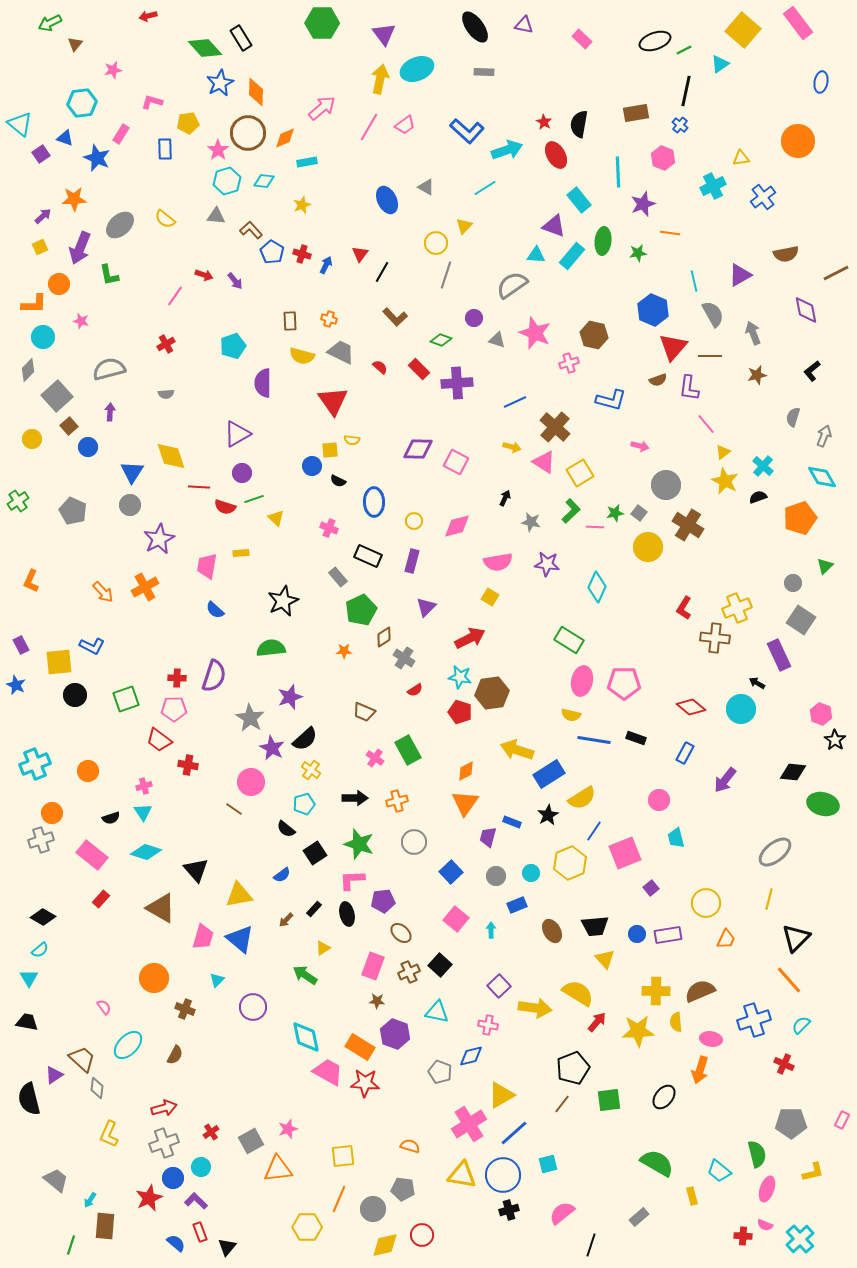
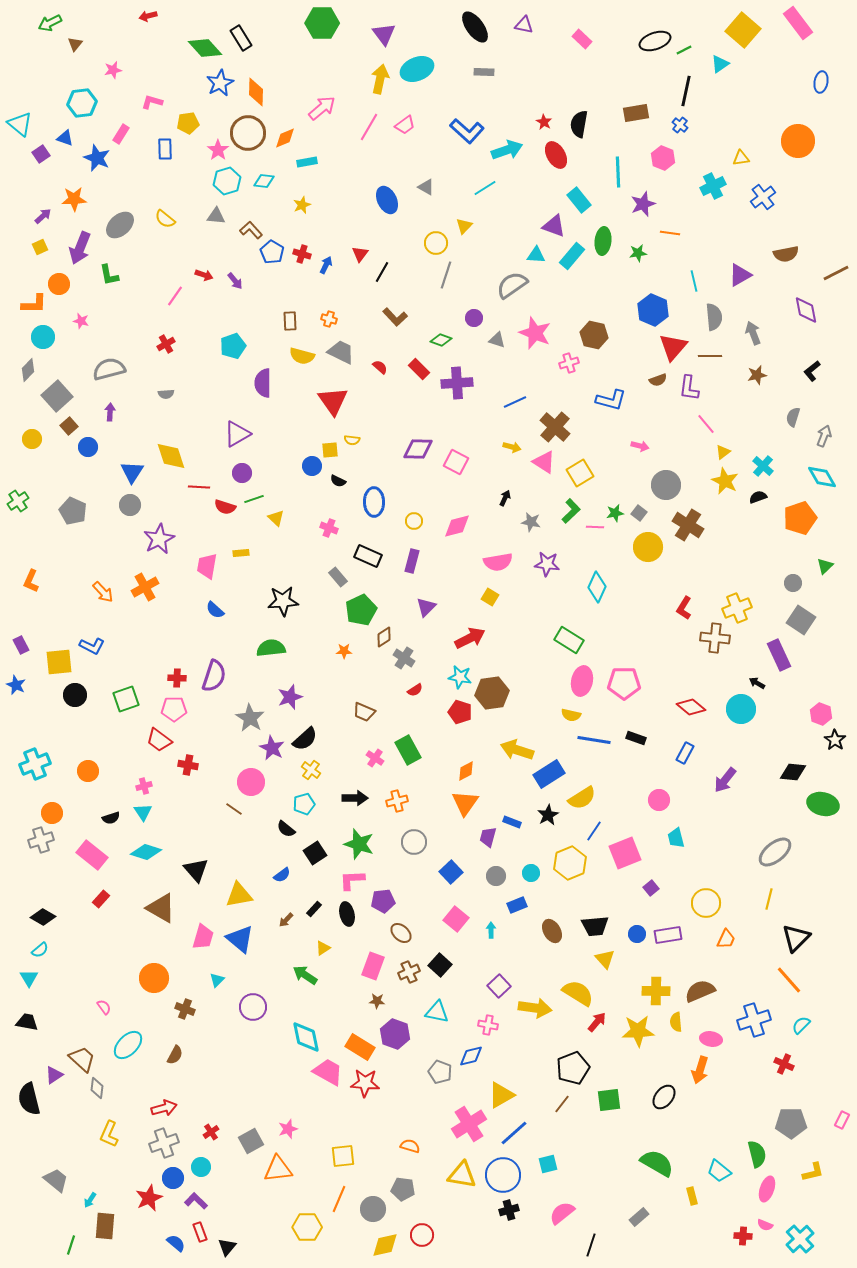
gray semicircle at (713, 314): moved 1 px right, 3 px down; rotated 24 degrees clockwise
black star at (283, 601): rotated 20 degrees clockwise
